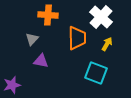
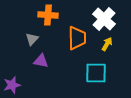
white cross: moved 3 px right, 2 px down
cyan square: rotated 20 degrees counterclockwise
